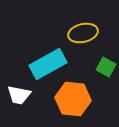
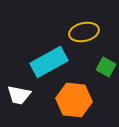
yellow ellipse: moved 1 px right, 1 px up
cyan rectangle: moved 1 px right, 2 px up
orange hexagon: moved 1 px right, 1 px down
